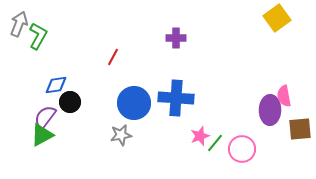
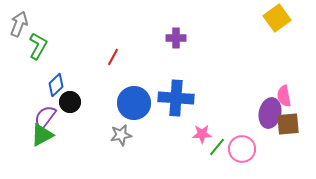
green L-shape: moved 10 px down
blue diamond: rotated 35 degrees counterclockwise
purple ellipse: moved 3 px down; rotated 12 degrees clockwise
brown square: moved 12 px left, 5 px up
pink star: moved 2 px right, 2 px up; rotated 18 degrees clockwise
green line: moved 2 px right, 4 px down
